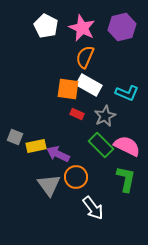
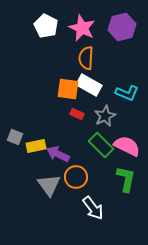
orange semicircle: moved 1 px right, 1 px down; rotated 20 degrees counterclockwise
